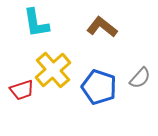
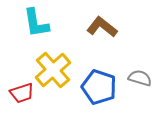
gray semicircle: rotated 115 degrees counterclockwise
red trapezoid: moved 3 px down
